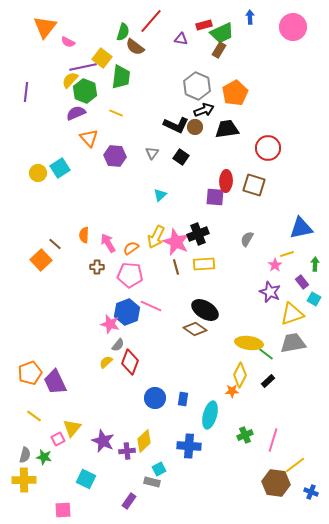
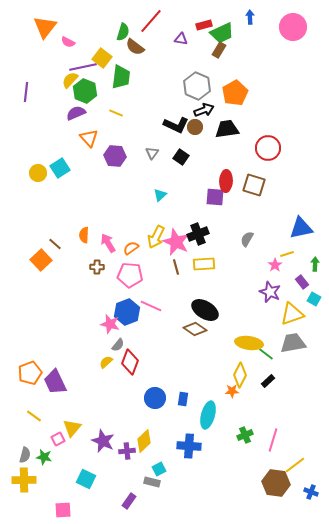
cyan ellipse at (210, 415): moved 2 px left
